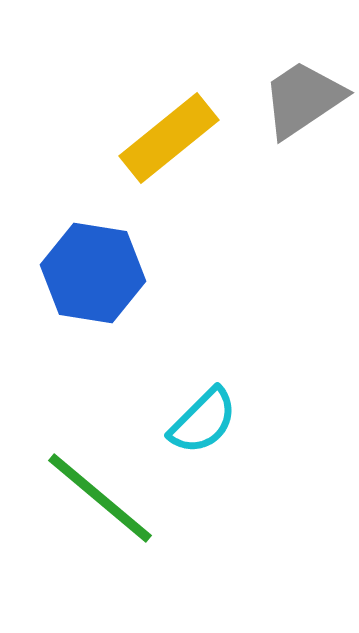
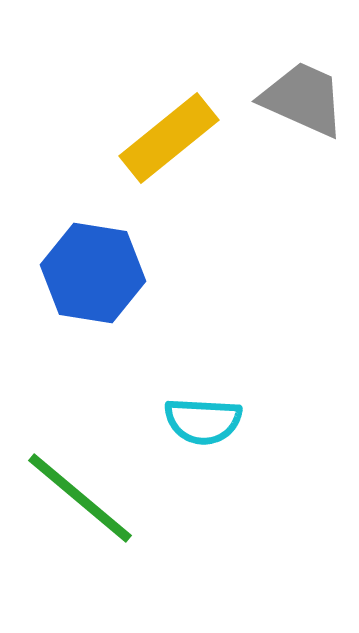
gray trapezoid: rotated 58 degrees clockwise
cyan semicircle: rotated 48 degrees clockwise
green line: moved 20 px left
